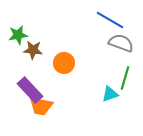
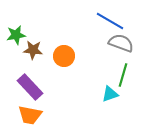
blue line: moved 1 px down
green star: moved 2 px left
orange circle: moved 7 px up
green line: moved 2 px left, 3 px up
purple rectangle: moved 3 px up
orange trapezoid: moved 11 px left, 9 px down
